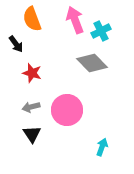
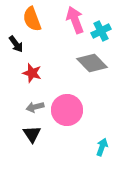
gray arrow: moved 4 px right
